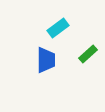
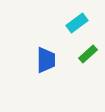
cyan rectangle: moved 19 px right, 5 px up
